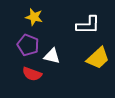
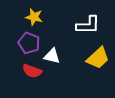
purple pentagon: moved 1 px right, 2 px up
red semicircle: moved 3 px up
